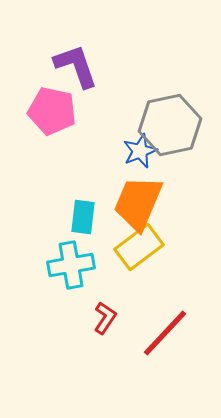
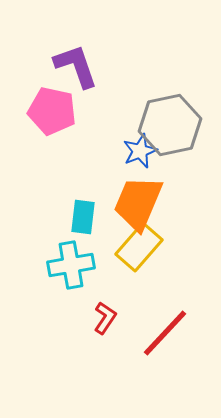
yellow rectangle: rotated 12 degrees counterclockwise
